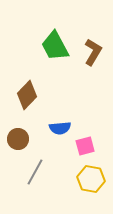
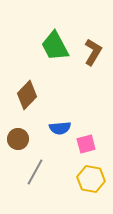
pink square: moved 1 px right, 2 px up
